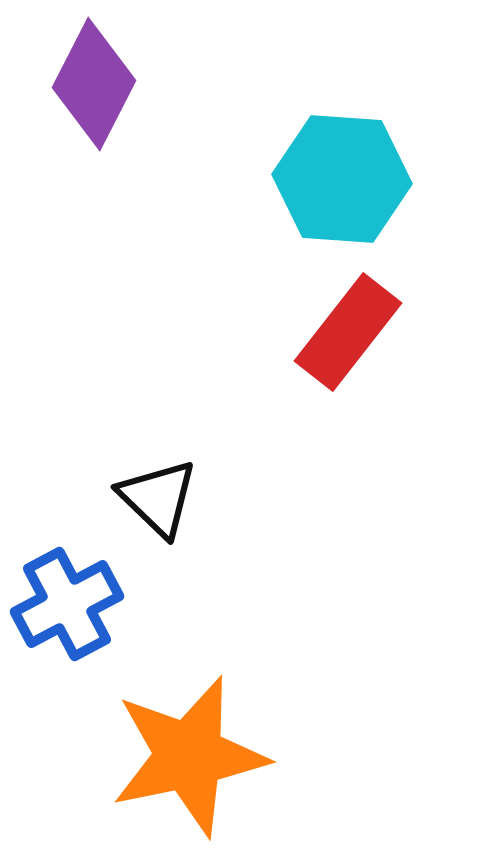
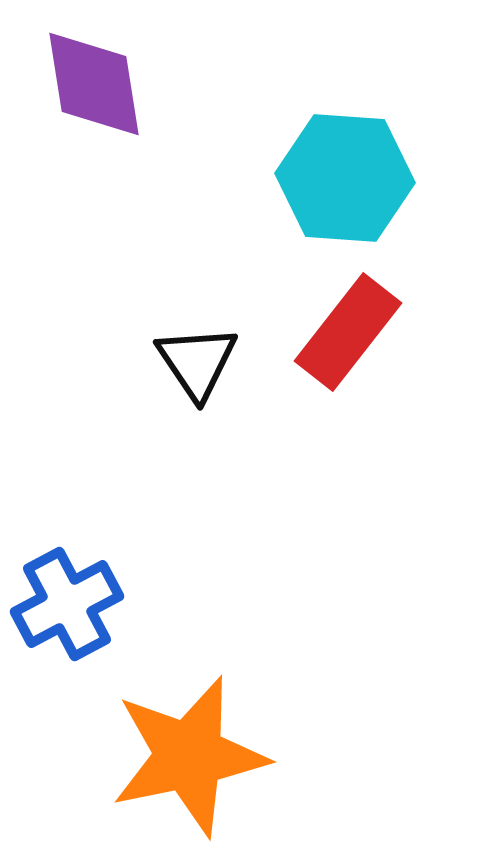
purple diamond: rotated 36 degrees counterclockwise
cyan hexagon: moved 3 px right, 1 px up
black triangle: moved 39 px right, 136 px up; rotated 12 degrees clockwise
